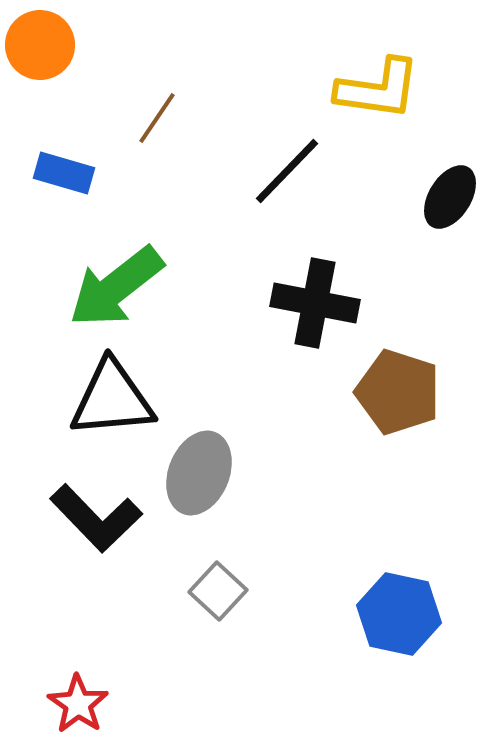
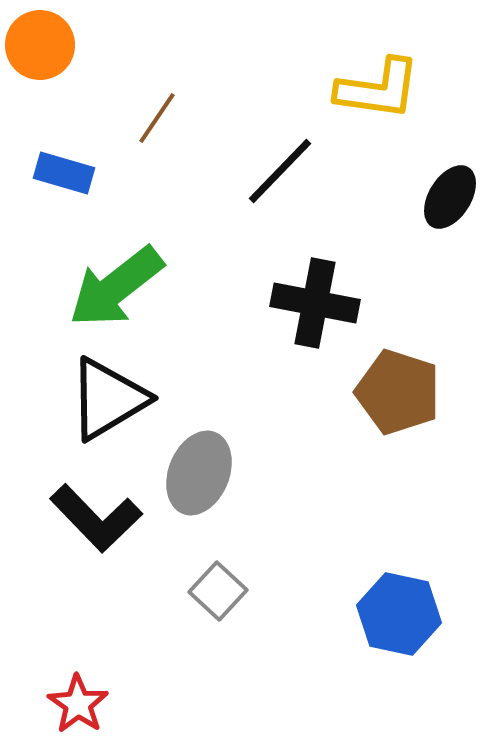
black line: moved 7 px left
black triangle: moved 4 px left; rotated 26 degrees counterclockwise
